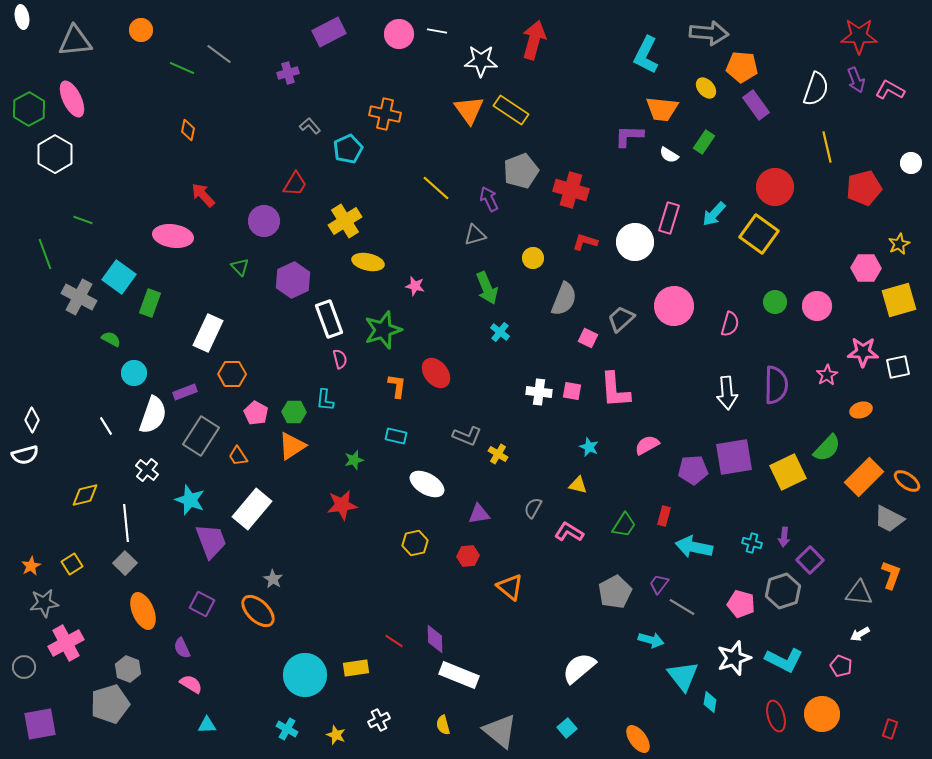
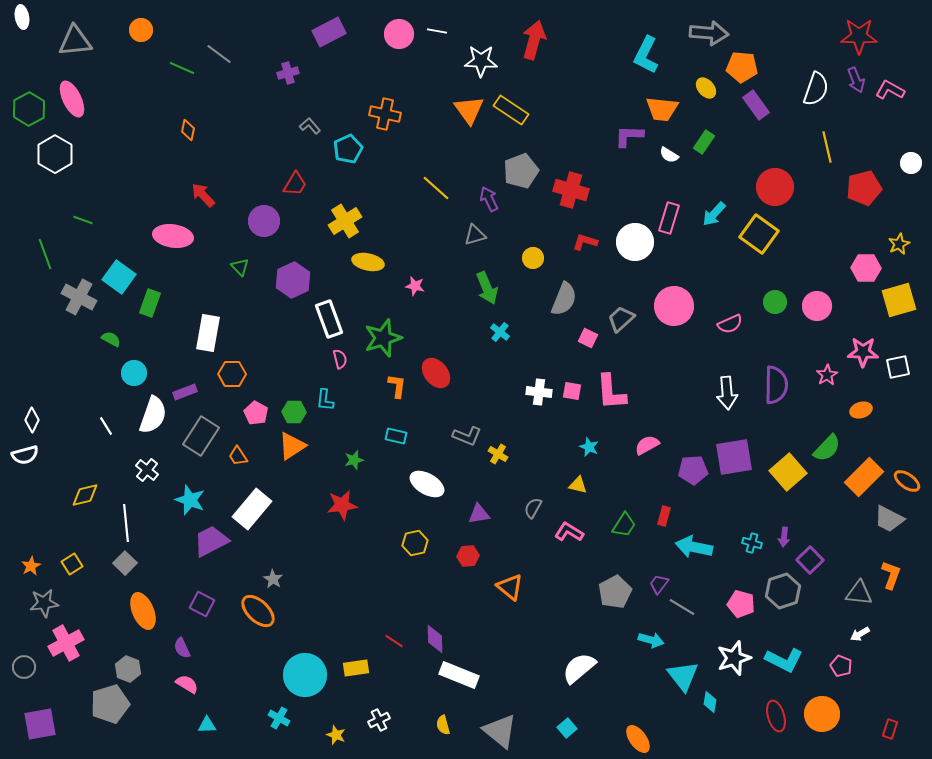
pink semicircle at (730, 324): rotated 50 degrees clockwise
green star at (383, 330): moved 8 px down
white rectangle at (208, 333): rotated 15 degrees counterclockwise
pink L-shape at (615, 390): moved 4 px left, 2 px down
yellow square at (788, 472): rotated 15 degrees counterclockwise
purple trapezoid at (211, 541): rotated 96 degrees counterclockwise
pink semicircle at (191, 684): moved 4 px left
cyan cross at (287, 729): moved 8 px left, 11 px up
